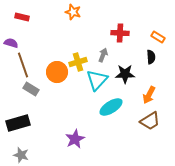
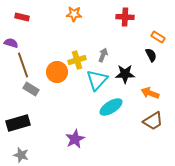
orange star: moved 1 px right, 2 px down; rotated 14 degrees counterclockwise
red cross: moved 5 px right, 16 px up
black semicircle: moved 2 px up; rotated 24 degrees counterclockwise
yellow cross: moved 1 px left, 2 px up
orange arrow: moved 1 px right, 2 px up; rotated 84 degrees clockwise
brown trapezoid: moved 3 px right
